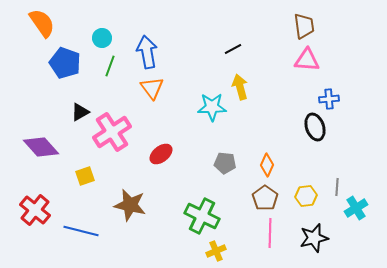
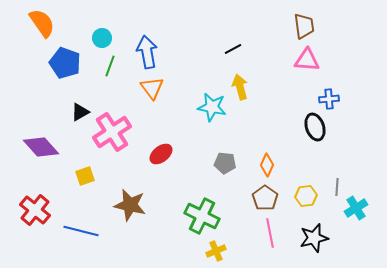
cyan star: rotated 12 degrees clockwise
pink line: rotated 12 degrees counterclockwise
